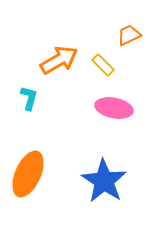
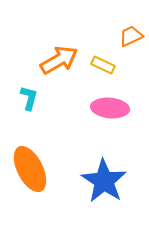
orange trapezoid: moved 2 px right, 1 px down
yellow rectangle: rotated 20 degrees counterclockwise
pink ellipse: moved 4 px left; rotated 6 degrees counterclockwise
orange ellipse: moved 2 px right, 5 px up; rotated 51 degrees counterclockwise
